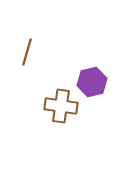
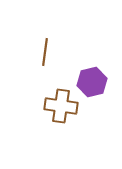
brown line: moved 18 px right; rotated 8 degrees counterclockwise
